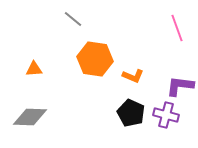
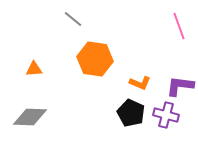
pink line: moved 2 px right, 2 px up
orange L-shape: moved 7 px right, 7 px down
